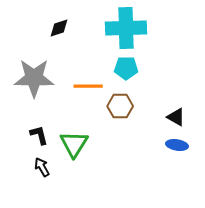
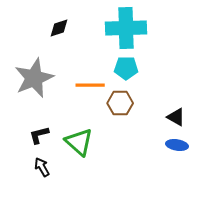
gray star: rotated 24 degrees counterclockwise
orange line: moved 2 px right, 1 px up
brown hexagon: moved 3 px up
black L-shape: rotated 90 degrees counterclockwise
green triangle: moved 5 px right, 2 px up; rotated 20 degrees counterclockwise
